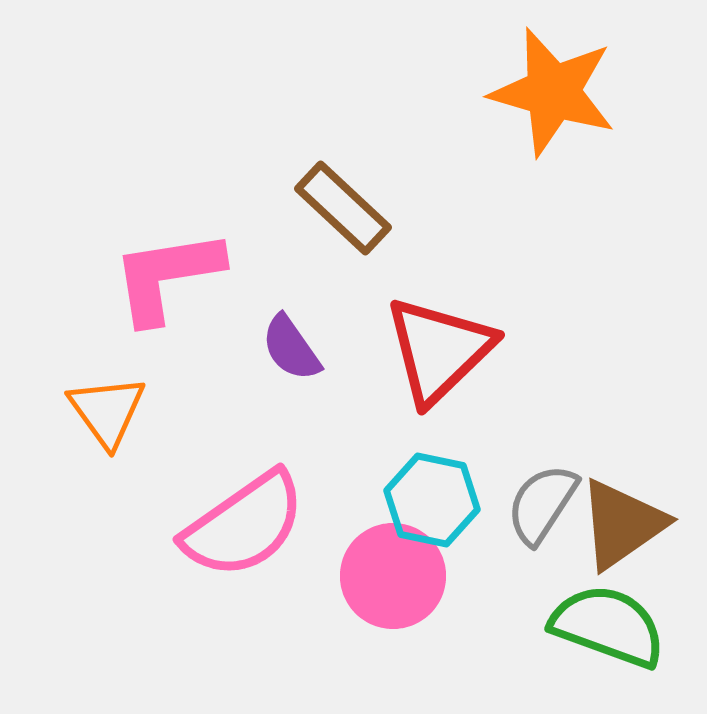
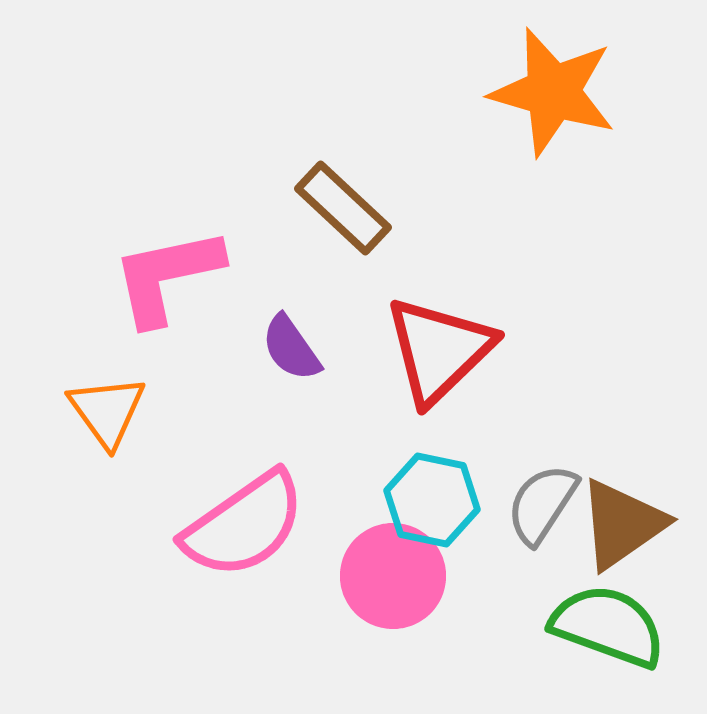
pink L-shape: rotated 3 degrees counterclockwise
